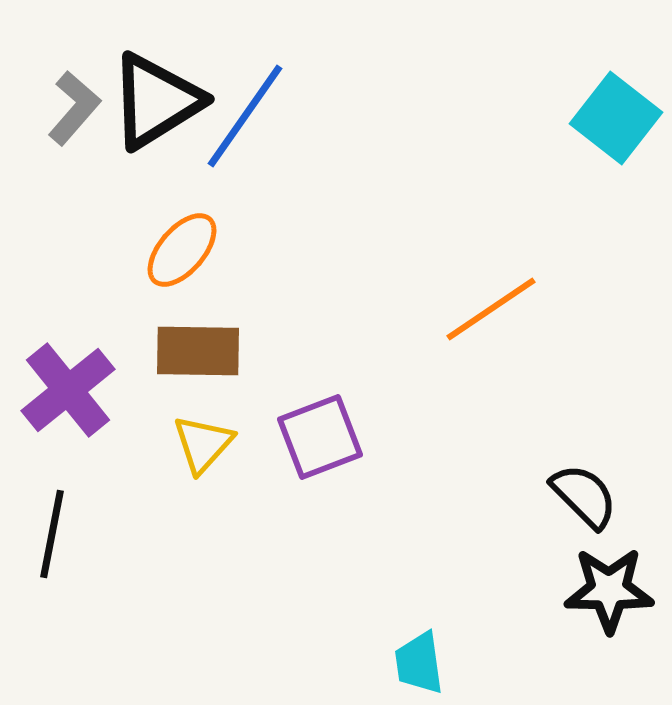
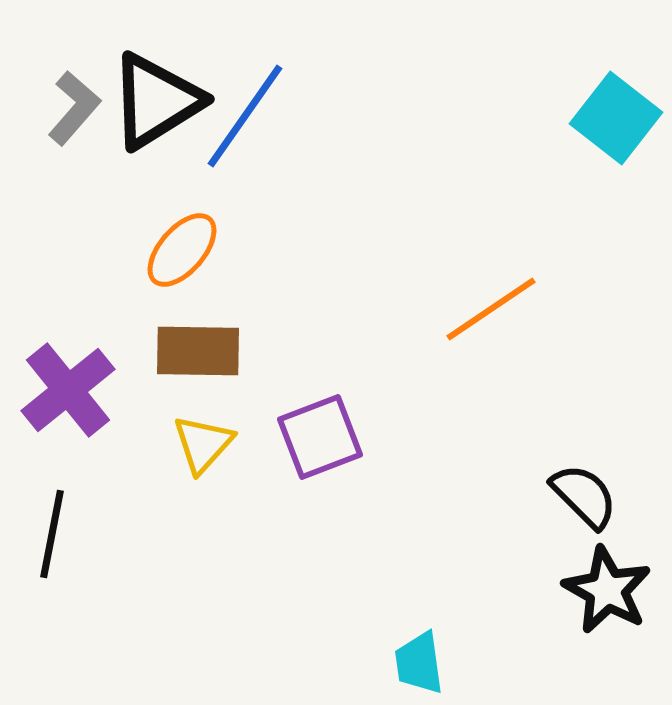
black star: moved 2 px left; rotated 28 degrees clockwise
